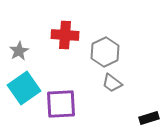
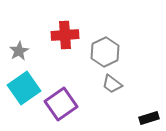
red cross: rotated 8 degrees counterclockwise
gray trapezoid: moved 1 px down
purple square: rotated 32 degrees counterclockwise
